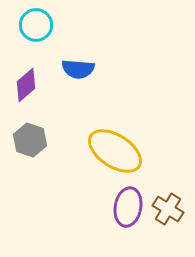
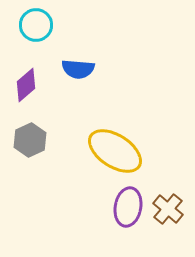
gray hexagon: rotated 16 degrees clockwise
brown cross: rotated 8 degrees clockwise
